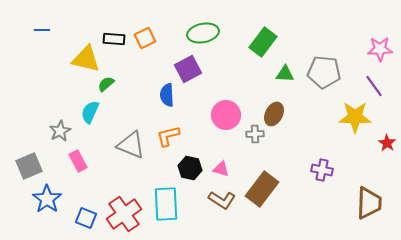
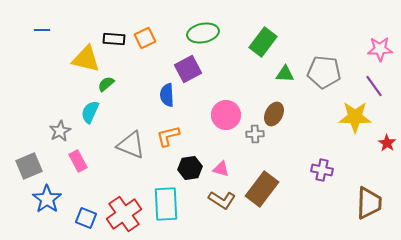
black hexagon: rotated 20 degrees counterclockwise
